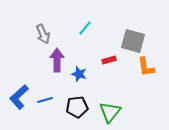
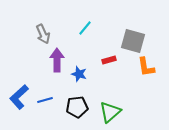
green triangle: rotated 10 degrees clockwise
